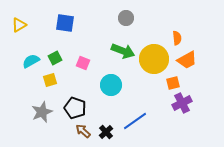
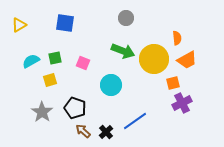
green square: rotated 16 degrees clockwise
gray star: rotated 15 degrees counterclockwise
